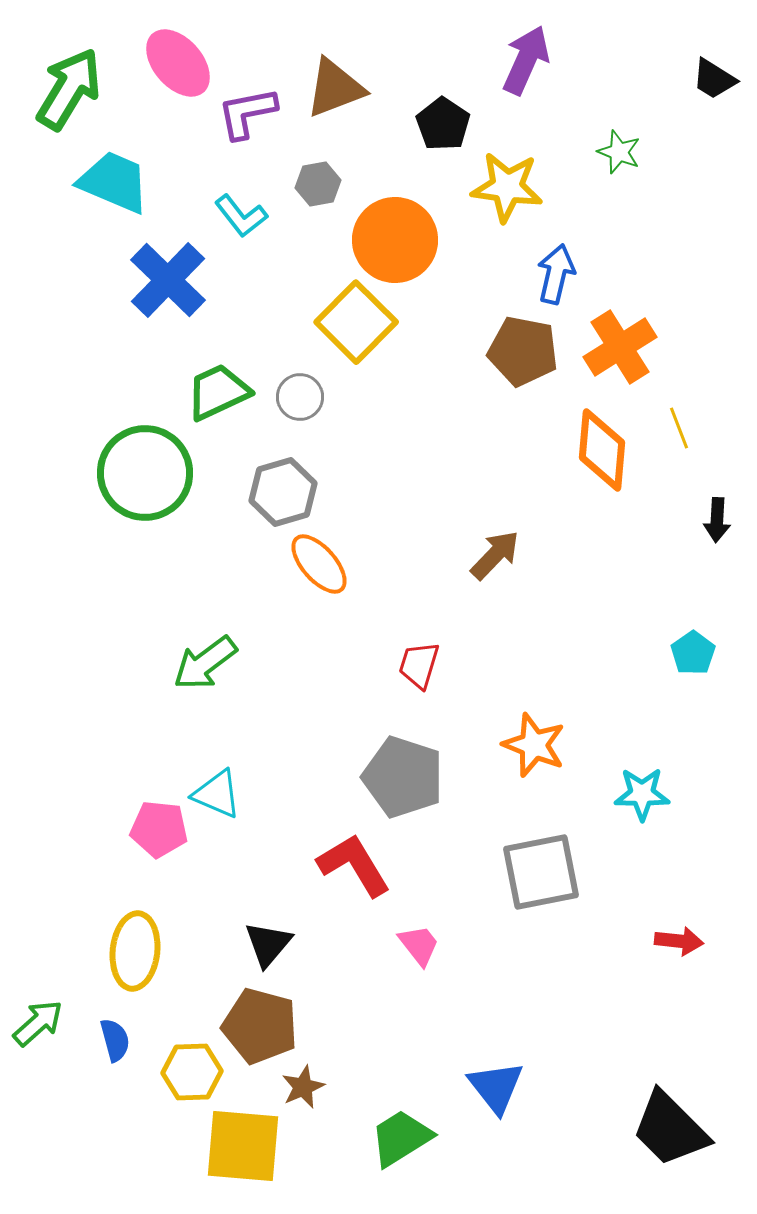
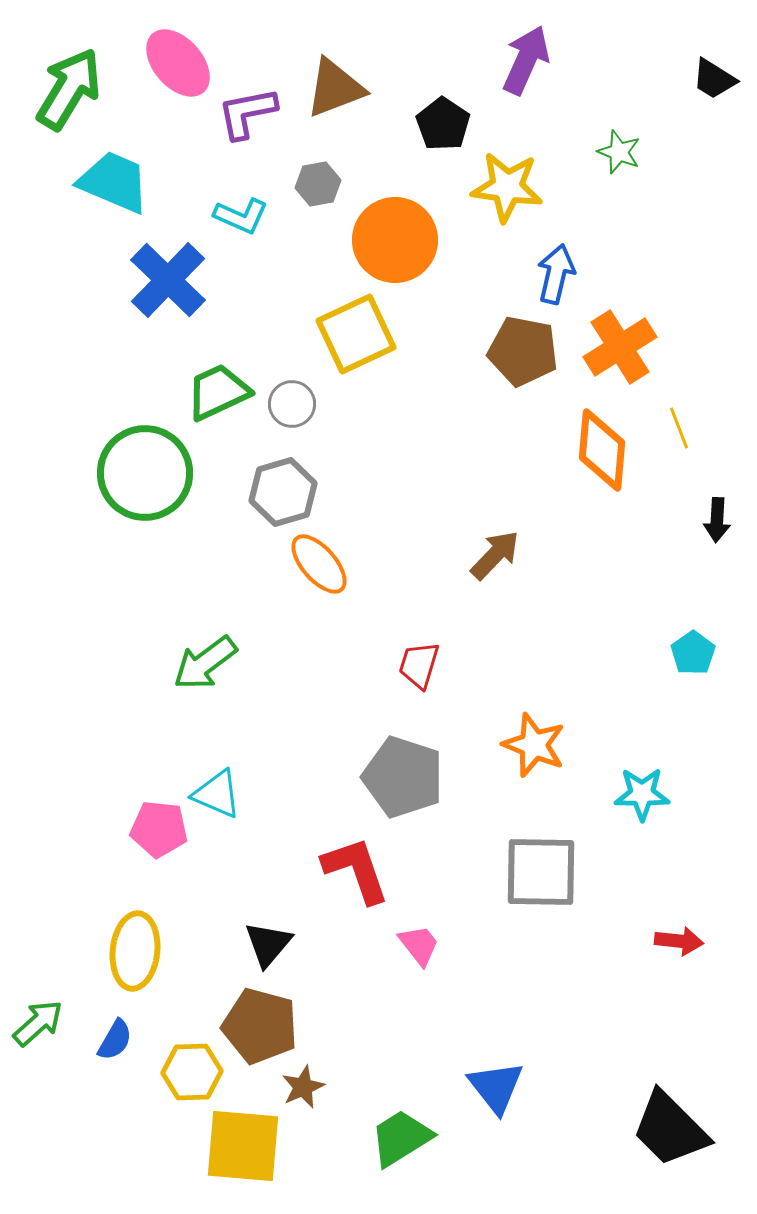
cyan L-shape at (241, 216): rotated 28 degrees counterclockwise
yellow square at (356, 322): moved 12 px down; rotated 20 degrees clockwise
gray circle at (300, 397): moved 8 px left, 7 px down
red L-shape at (354, 865): moved 2 px right, 5 px down; rotated 12 degrees clockwise
gray square at (541, 872): rotated 12 degrees clockwise
blue semicircle at (115, 1040): rotated 45 degrees clockwise
